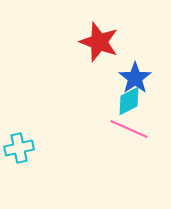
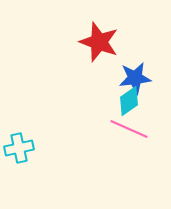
blue star: rotated 28 degrees clockwise
cyan diamond: rotated 8 degrees counterclockwise
